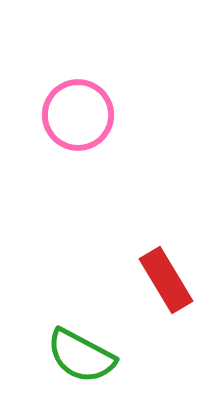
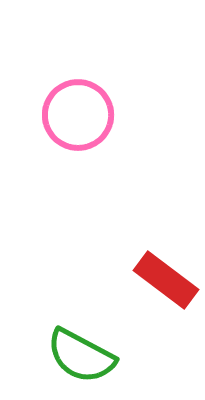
red rectangle: rotated 22 degrees counterclockwise
